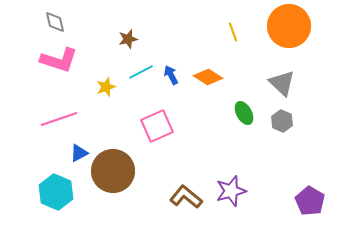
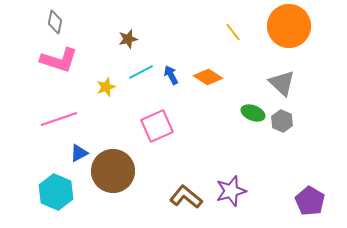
gray diamond: rotated 25 degrees clockwise
yellow line: rotated 18 degrees counterclockwise
green ellipse: moved 9 px right; rotated 40 degrees counterclockwise
